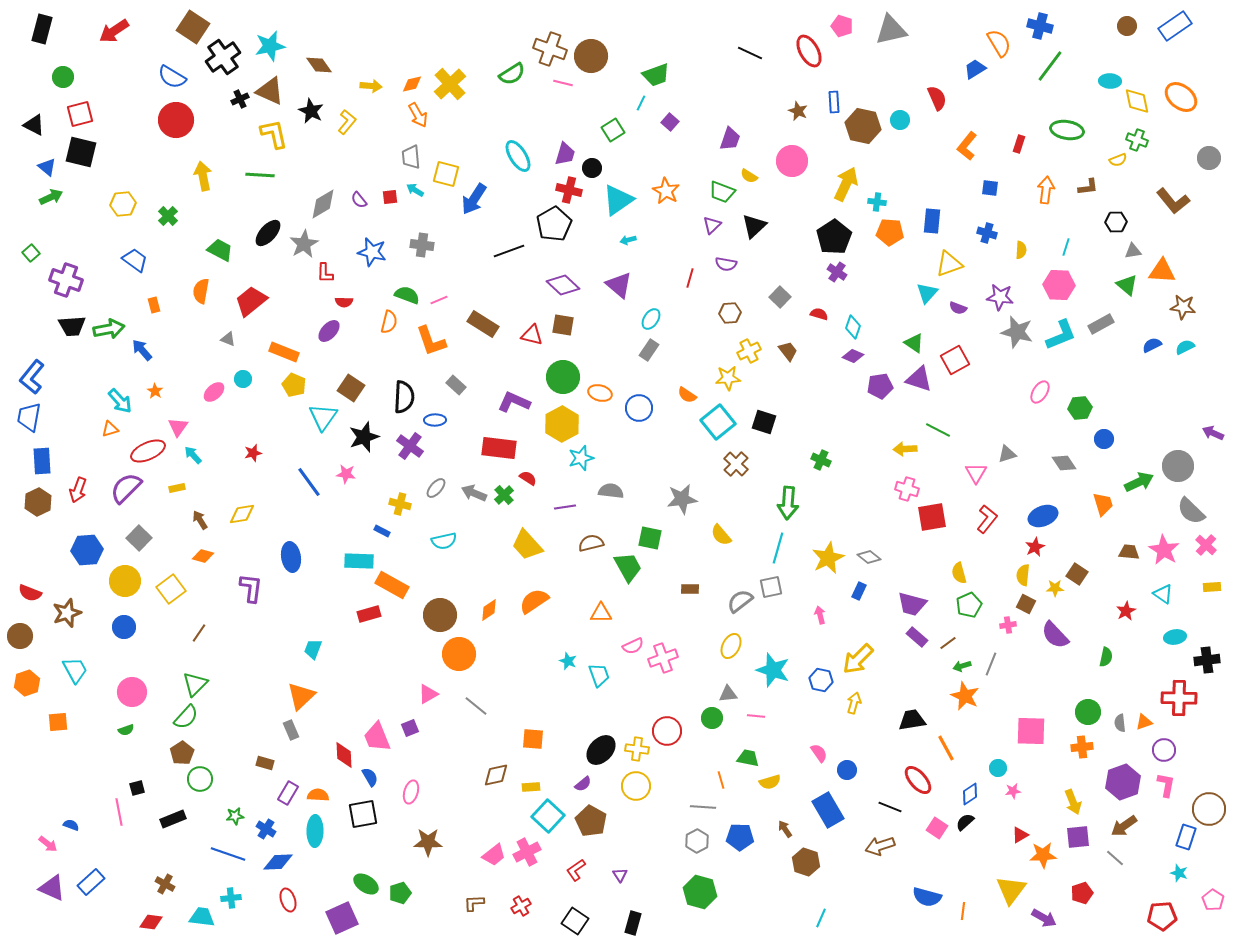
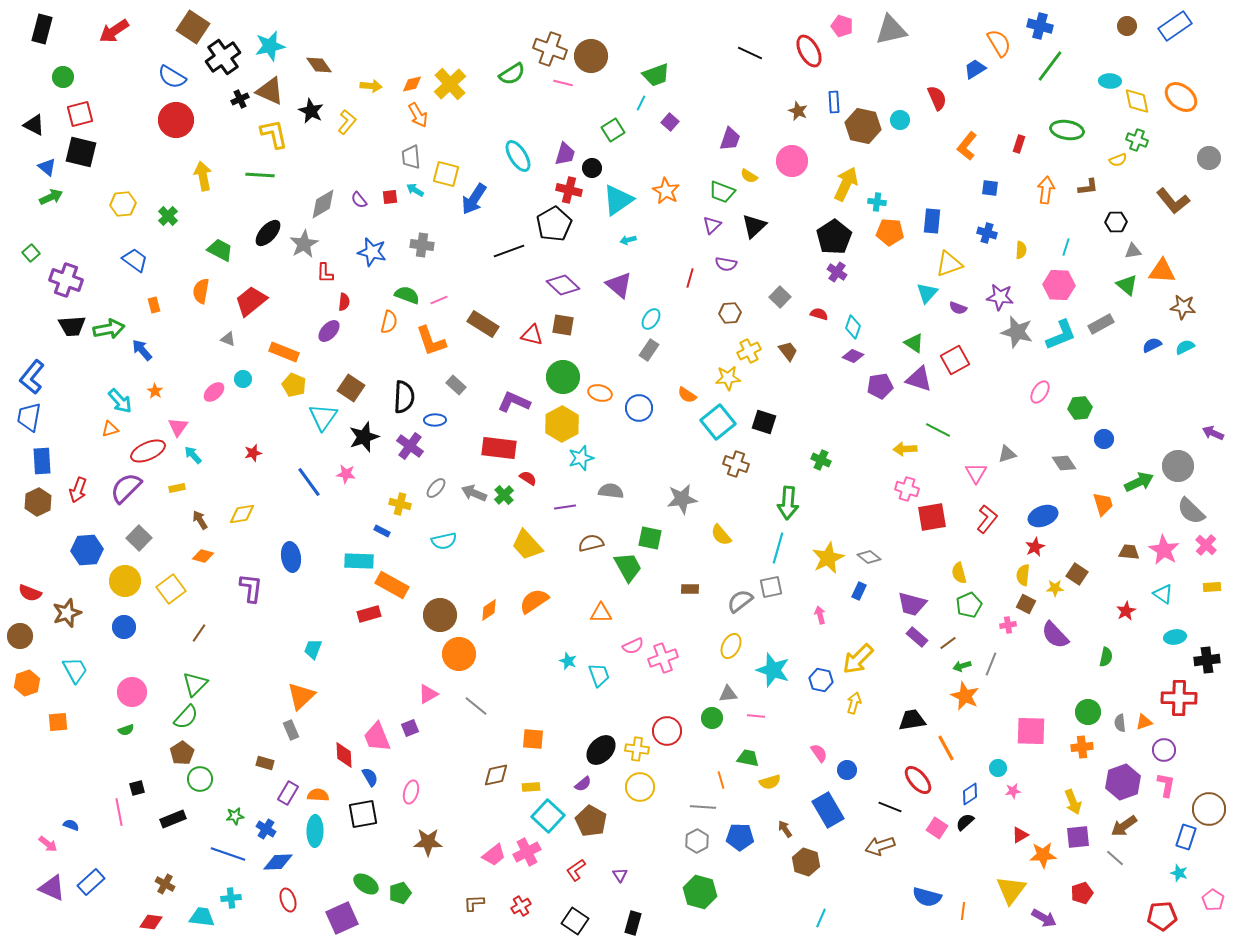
red semicircle at (344, 302): rotated 84 degrees counterclockwise
brown cross at (736, 464): rotated 25 degrees counterclockwise
yellow circle at (636, 786): moved 4 px right, 1 px down
